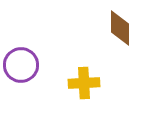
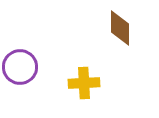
purple circle: moved 1 px left, 2 px down
